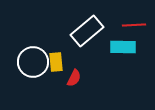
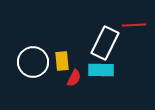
white rectangle: moved 18 px right, 12 px down; rotated 24 degrees counterclockwise
cyan rectangle: moved 22 px left, 23 px down
yellow rectangle: moved 6 px right, 1 px up
